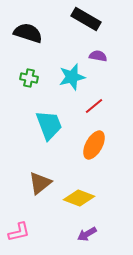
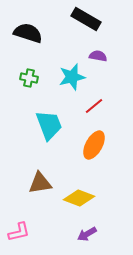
brown triangle: rotated 30 degrees clockwise
